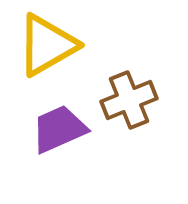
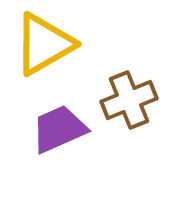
yellow triangle: moved 3 px left, 1 px up
